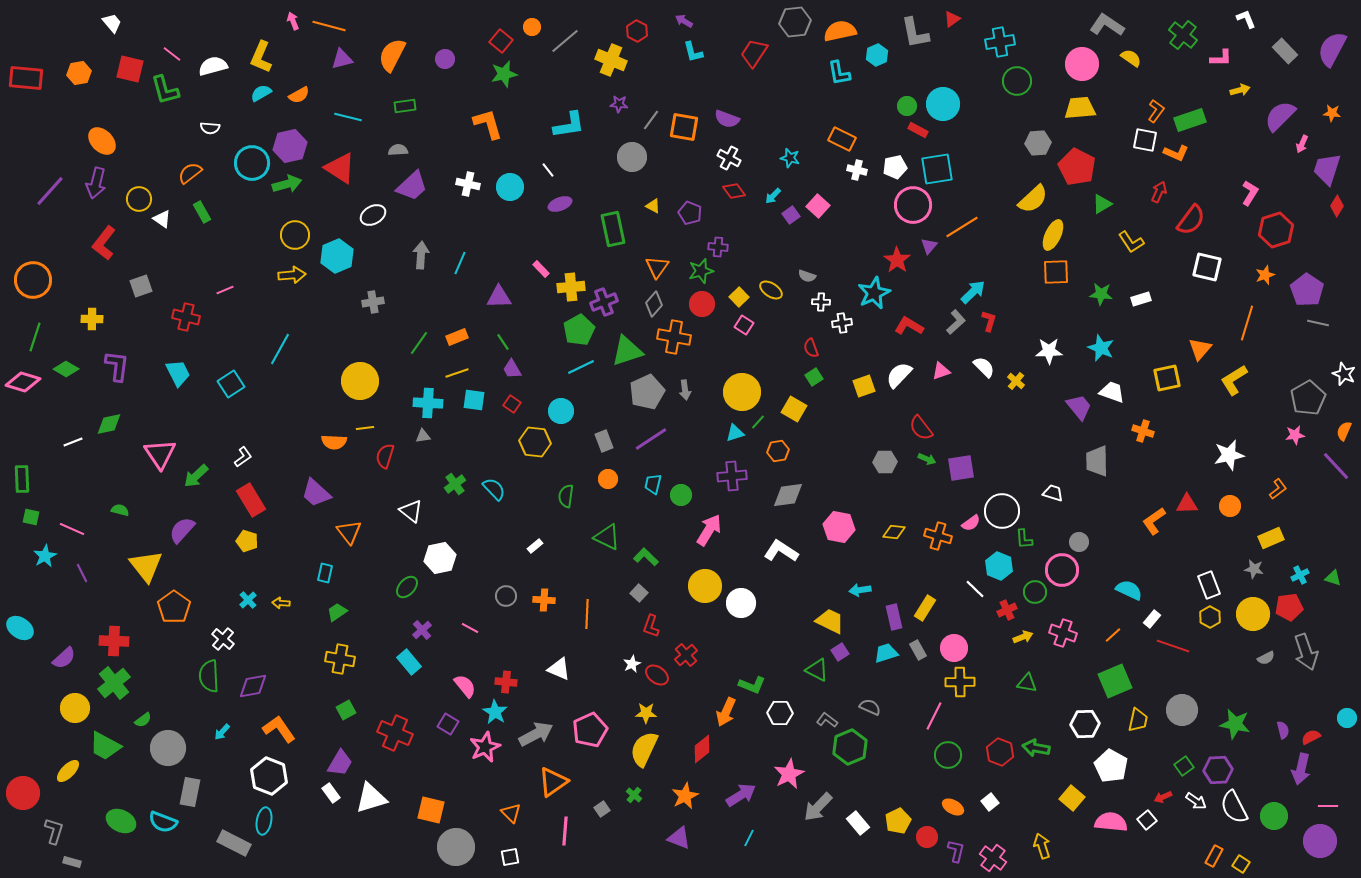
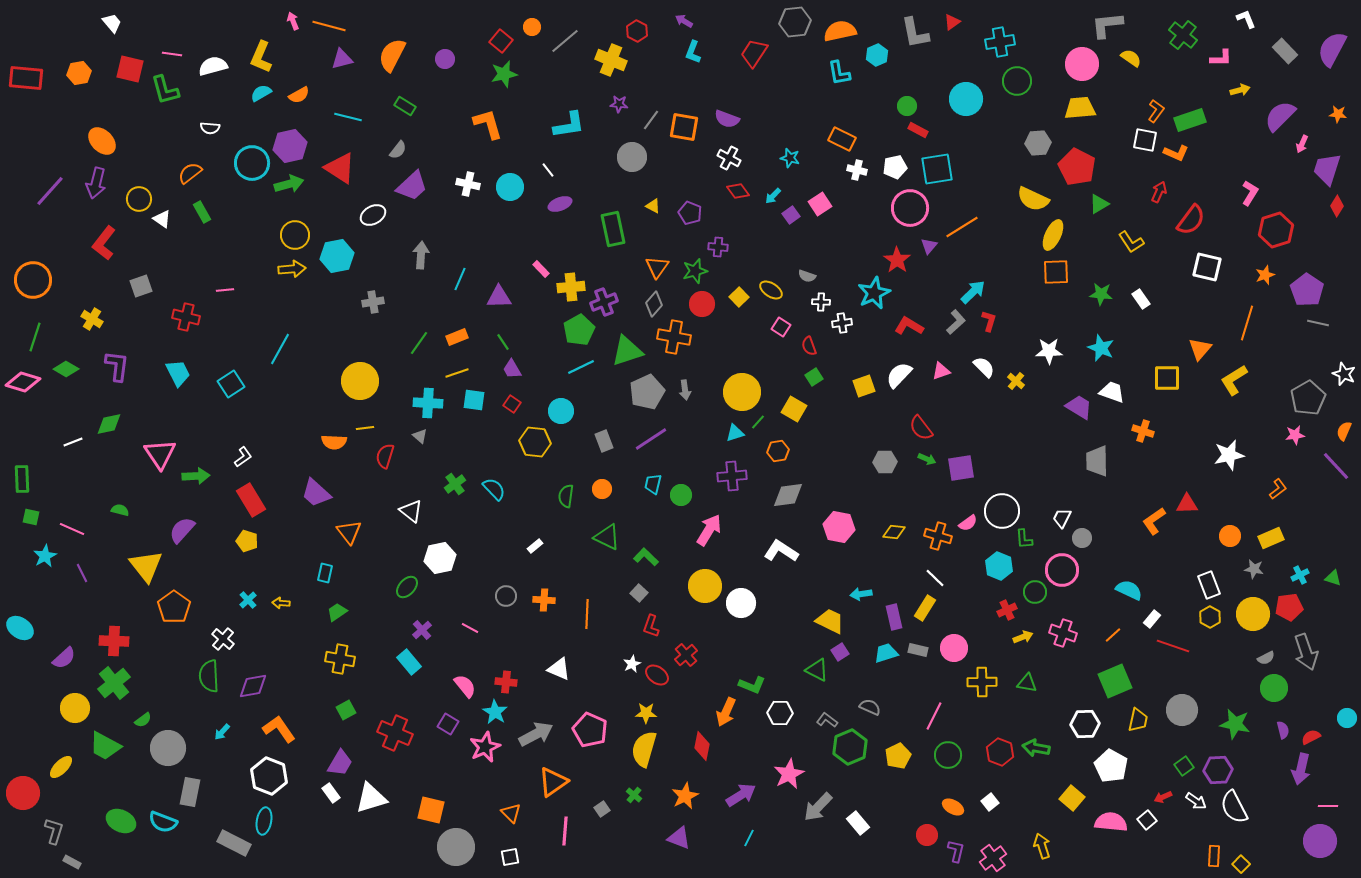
red triangle at (952, 19): moved 3 px down
gray L-shape at (1107, 25): rotated 40 degrees counterclockwise
cyan L-shape at (693, 52): rotated 35 degrees clockwise
pink line at (172, 54): rotated 30 degrees counterclockwise
cyan circle at (943, 104): moved 23 px right, 5 px up
green rectangle at (405, 106): rotated 40 degrees clockwise
orange star at (1332, 113): moved 6 px right, 1 px down
gray semicircle at (398, 150): rotated 132 degrees clockwise
green arrow at (287, 184): moved 2 px right
red diamond at (734, 191): moved 4 px right
yellow semicircle at (1033, 199): rotated 68 degrees clockwise
green triangle at (1102, 204): moved 3 px left
pink circle at (913, 205): moved 3 px left, 3 px down
pink square at (818, 206): moved 2 px right, 2 px up; rotated 15 degrees clockwise
cyan hexagon at (337, 256): rotated 12 degrees clockwise
cyan line at (460, 263): moved 16 px down
green star at (701, 271): moved 6 px left
yellow arrow at (292, 275): moved 6 px up
pink line at (225, 290): rotated 18 degrees clockwise
white rectangle at (1141, 299): rotated 72 degrees clockwise
yellow cross at (92, 319): rotated 30 degrees clockwise
pink square at (744, 325): moved 37 px right, 2 px down
red semicircle at (811, 348): moved 2 px left, 2 px up
yellow square at (1167, 378): rotated 12 degrees clockwise
purple trapezoid at (1079, 407): rotated 20 degrees counterclockwise
gray triangle at (423, 436): moved 3 px left; rotated 49 degrees clockwise
green arrow at (196, 476): rotated 140 degrees counterclockwise
orange circle at (608, 479): moved 6 px left, 10 px down
white trapezoid at (1053, 493): moved 9 px right, 25 px down; rotated 80 degrees counterclockwise
orange circle at (1230, 506): moved 30 px down
pink semicircle at (971, 523): moved 3 px left
gray circle at (1079, 542): moved 3 px right, 4 px up
white line at (975, 589): moved 40 px left, 11 px up
cyan arrow at (860, 590): moved 1 px right, 4 px down
gray rectangle at (918, 650): rotated 48 degrees counterclockwise
yellow cross at (960, 682): moved 22 px right
pink pentagon at (590, 730): rotated 24 degrees counterclockwise
yellow semicircle at (644, 749): rotated 9 degrees counterclockwise
red diamond at (702, 749): moved 3 px up; rotated 40 degrees counterclockwise
yellow ellipse at (68, 771): moved 7 px left, 4 px up
green circle at (1274, 816): moved 128 px up
yellow pentagon at (898, 821): moved 65 px up
red circle at (927, 837): moved 2 px up
orange rectangle at (1214, 856): rotated 25 degrees counterclockwise
pink cross at (993, 858): rotated 16 degrees clockwise
gray rectangle at (72, 862): rotated 12 degrees clockwise
yellow square at (1241, 864): rotated 12 degrees clockwise
